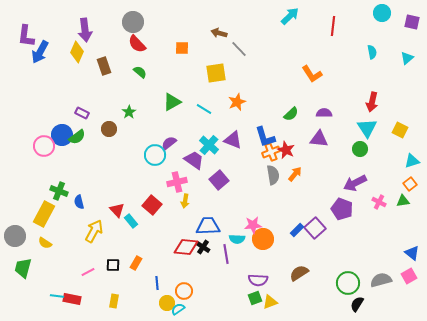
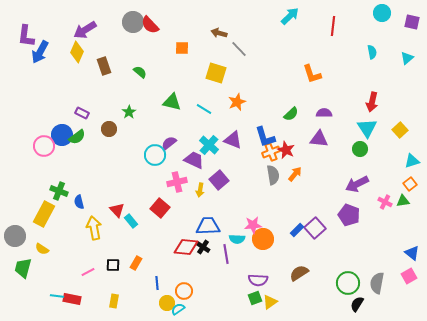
purple arrow at (85, 30): rotated 65 degrees clockwise
red semicircle at (137, 44): moved 13 px right, 19 px up
yellow square at (216, 73): rotated 25 degrees clockwise
orange L-shape at (312, 74): rotated 15 degrees clockwise
green triangle at (172, 102): rotated 42 degrees clockwise
yellow square at (400, 130): rotated 21 degrees clockwise
purple trapezoid at (194, 160): rotated 10 degrees counterclockwise
purple arrow at (355, 183): moved 2 px right, 1 px down
yellow arrow at (185, 201): moved 15 px right, 11 px up
pink cross at (379, 202): moved 6 px right
red square at (152, 205): moved 8 px right, 3 px down
purple pentagon at (342, 209): moved 7 px right, 6 px down
yellow arrow at (94, 231): moved 3 px up; rotated 40 degrees counterclockwise
yellow semicircle at (45, 243): moved 3 px left, 6 px down
gray semicircle at (381, 280): moved 4 px left, 3 px down; rotated 65 degrees counterclockwise
yellow triangle at (270, 302): rotated 14 degrees counterclockwise
